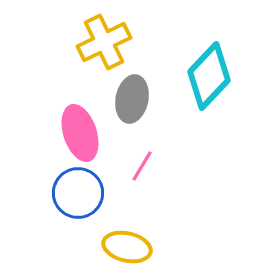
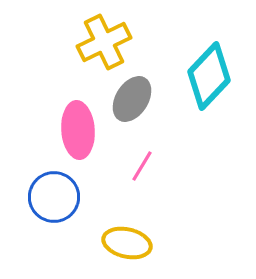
gray ellipse: rotated 21 degrees clockwise
pink ellipse: moved 2 px left, 3 px up; rotated 14 degrees clockwise
blue circle: moved 24 px left, 4 px down
yellow ellipse: moved 4 px up
